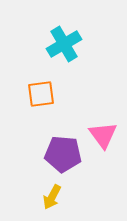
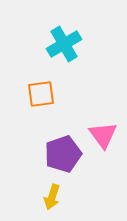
purple pentagon: rotated 24 degrees counterclockwise
yellow arrow: rotated 10 degrees counterclockwise
